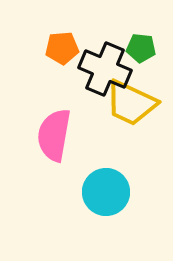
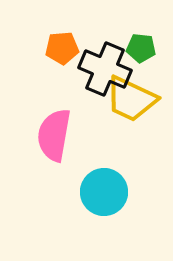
yellow trapezoid: moved 4 px up
cyan circle: moved 2 px left
